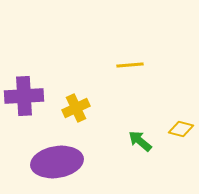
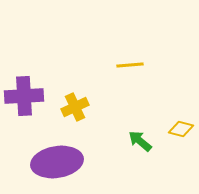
yellow cross: moved 1 px left, 1 px up
